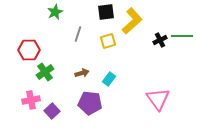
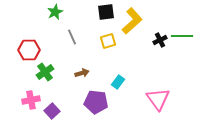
gray line: moved 6 px left, 3 px down; rotated 42 degrees counterclockwise
cyan rectangle: moved 9 px right, 3 px down
purple pentagon: moved 6 px right, 1 px up
